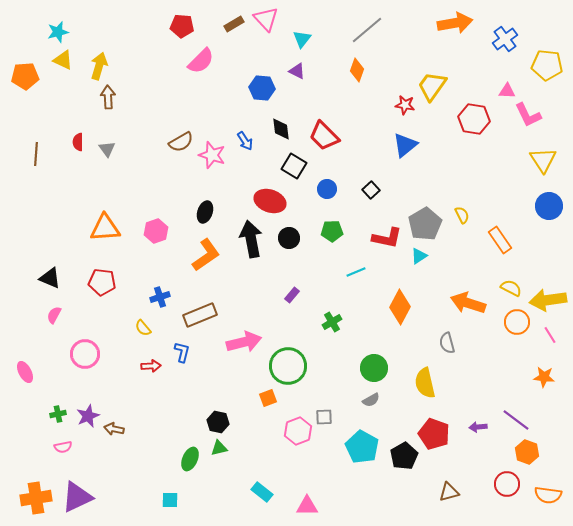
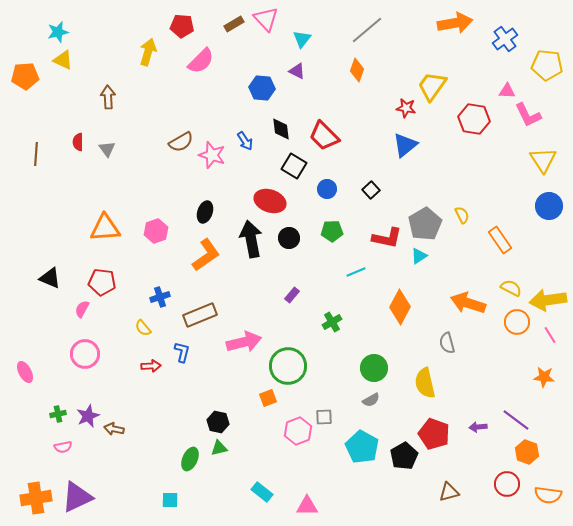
yellow arrow at (99, 66): moved 49 px right, 14 px up
red star at (405, 105): moved 1 px right, 3 px down
pink semicircle at (54, 315): moved 28 px right, 6 px up
